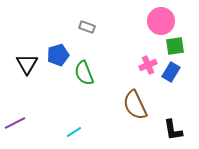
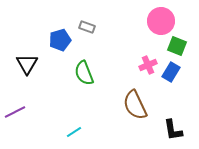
green square: moved 2 px right; rotated 30 degrees clockwise
blue pentagon: moved 2 px right, 15 px up
purple line: moved 11 px up
